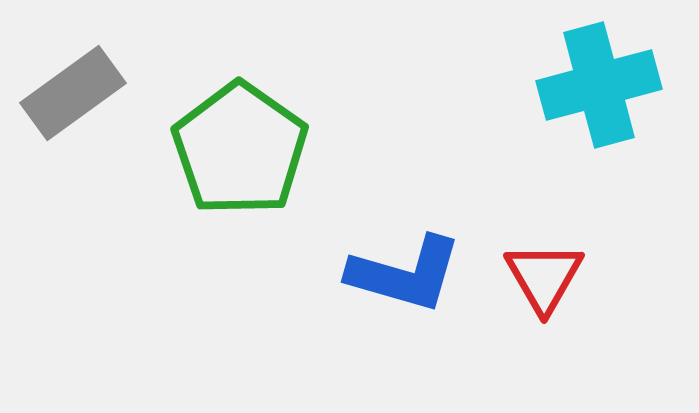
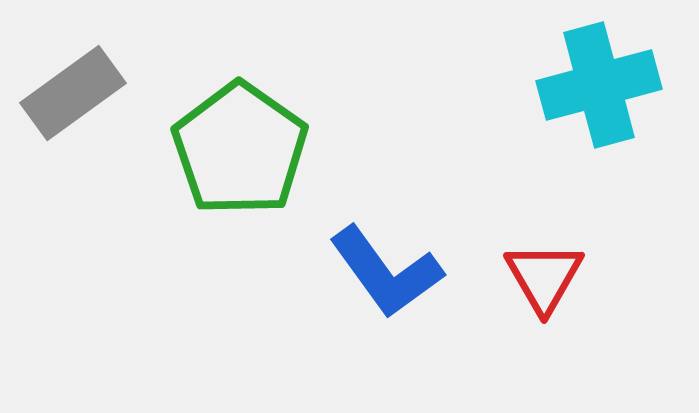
blue L-shape: moved 19 px left, 2 px up; rotated 38 degrees clockwise
